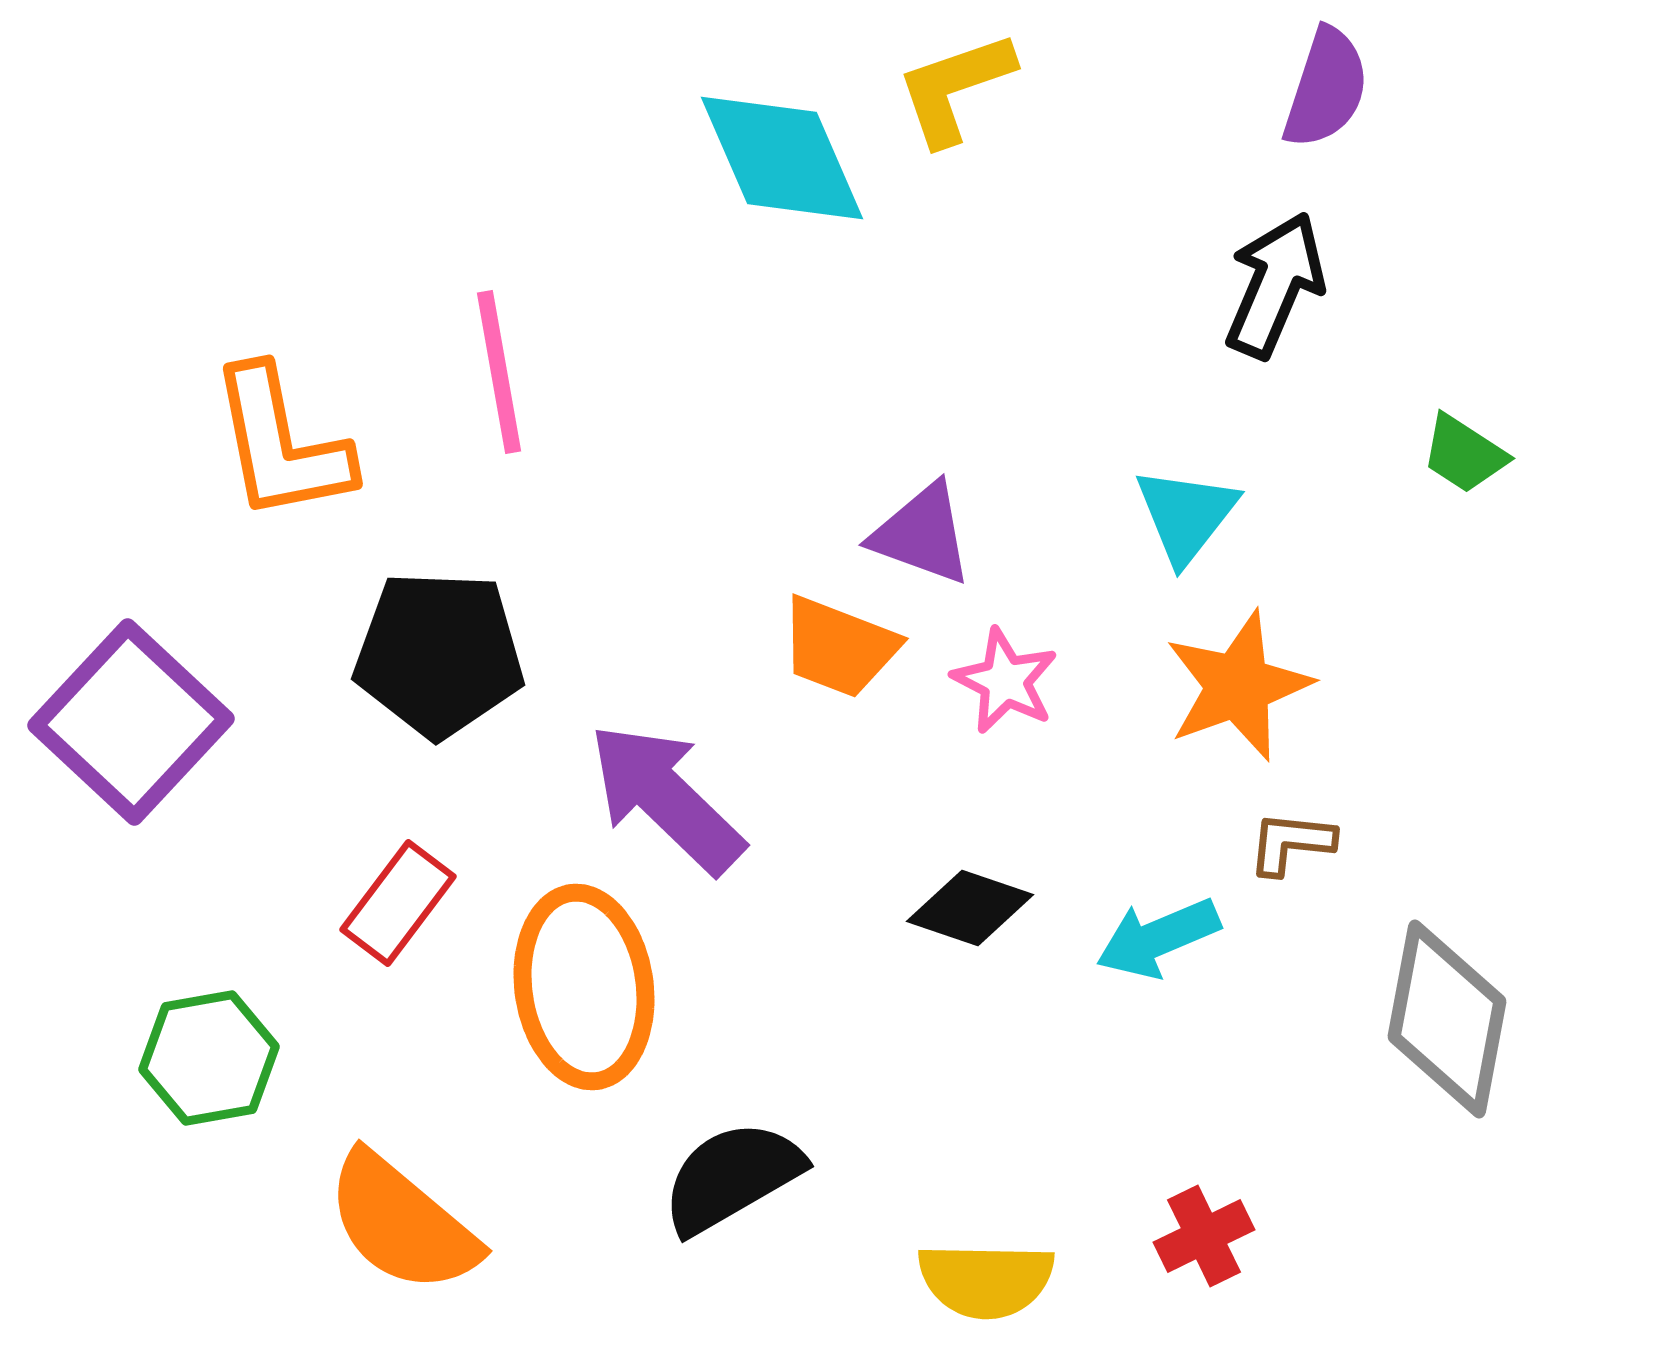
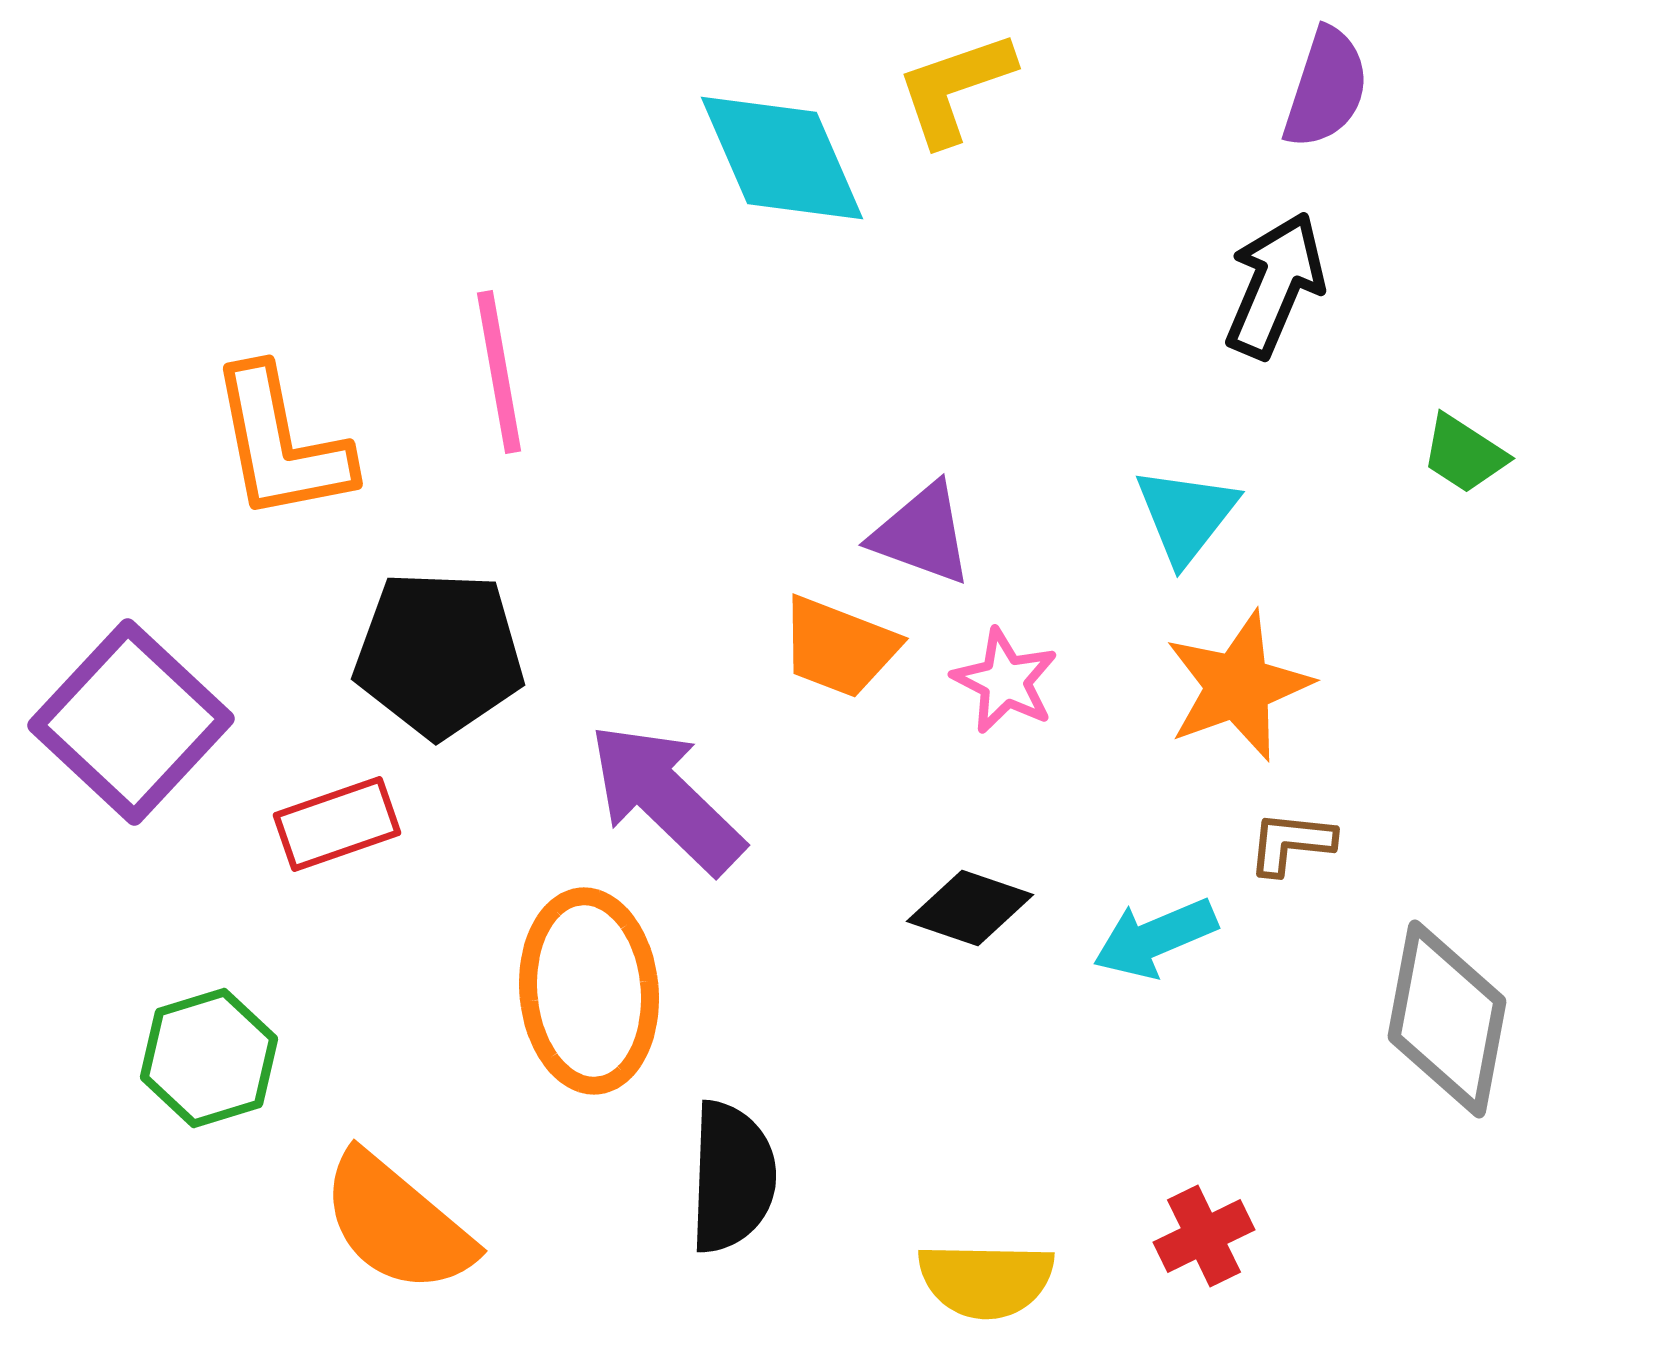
red rectangle: moved 61 px left, 79 px up; rotated 34 degrees clockwise
cyan arrow: moved 3 px left
orange ellipse: moved 5 px right, 4 px down; rotated 3 degrees clockwise
green hexagon: rotated 7 degrees counterclockwise
black semicircle: rotated 122 degrees clockwise
orange semicircle: moved 5 px left
